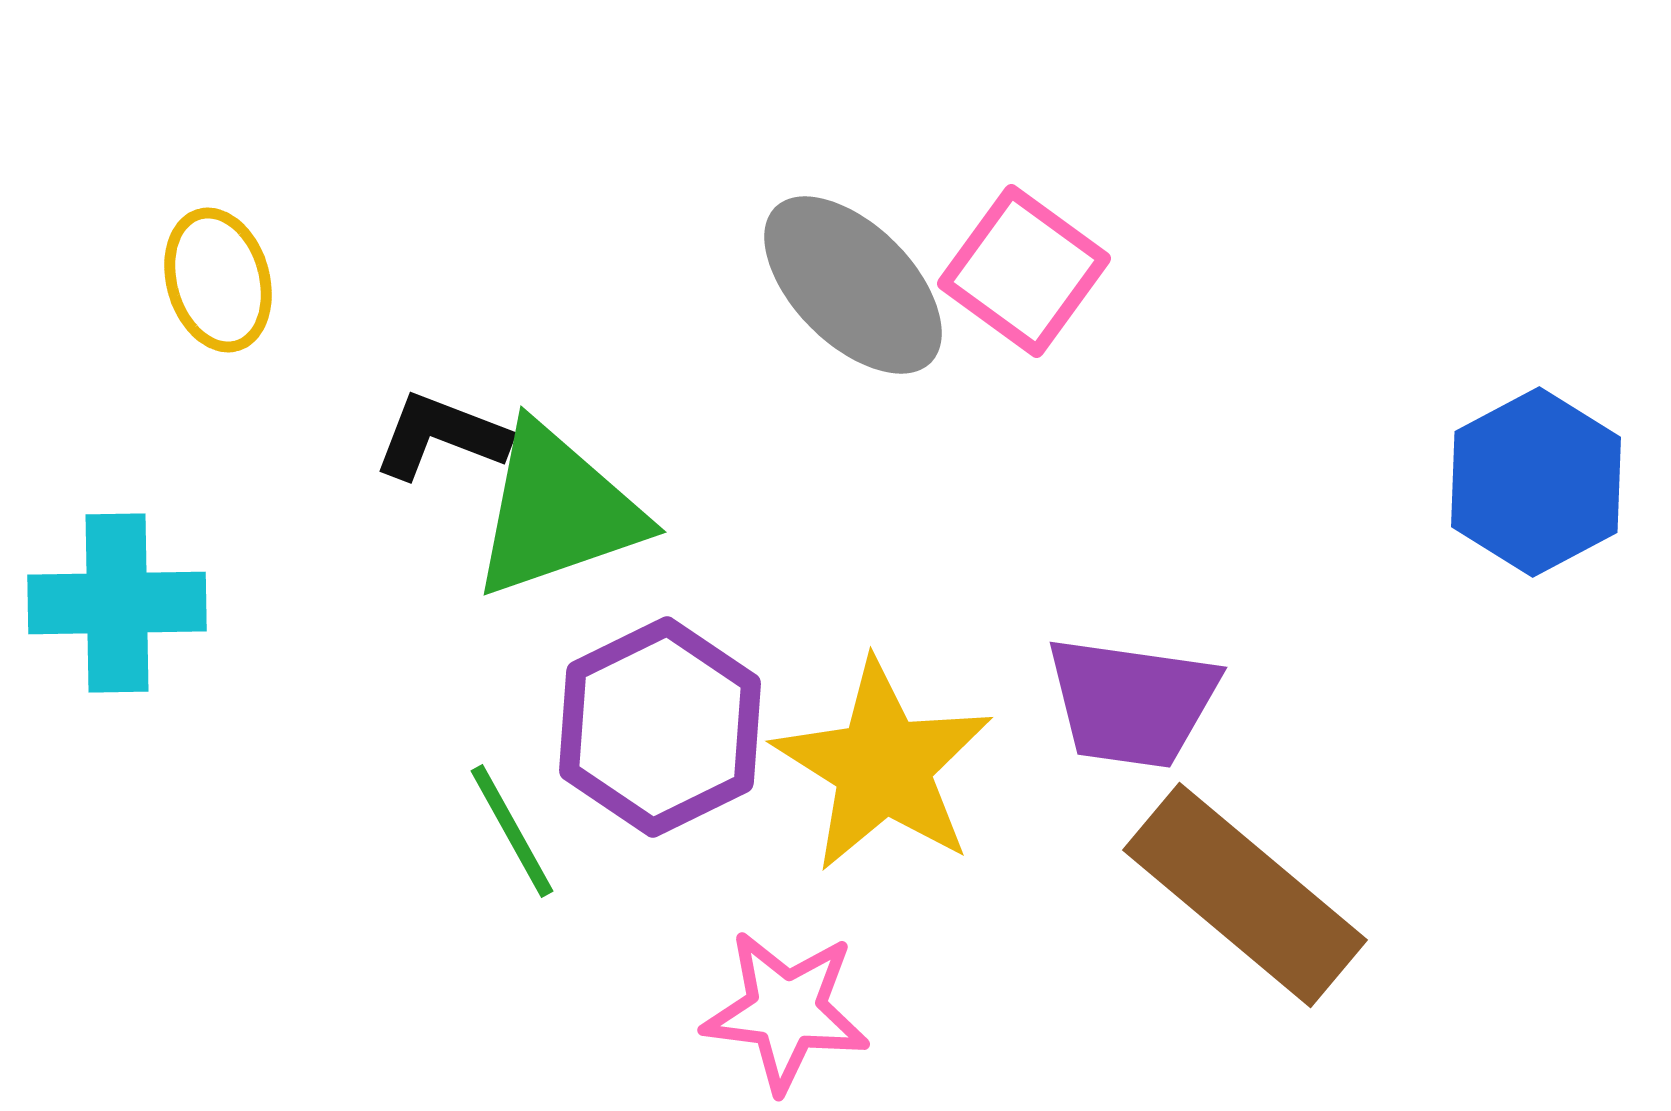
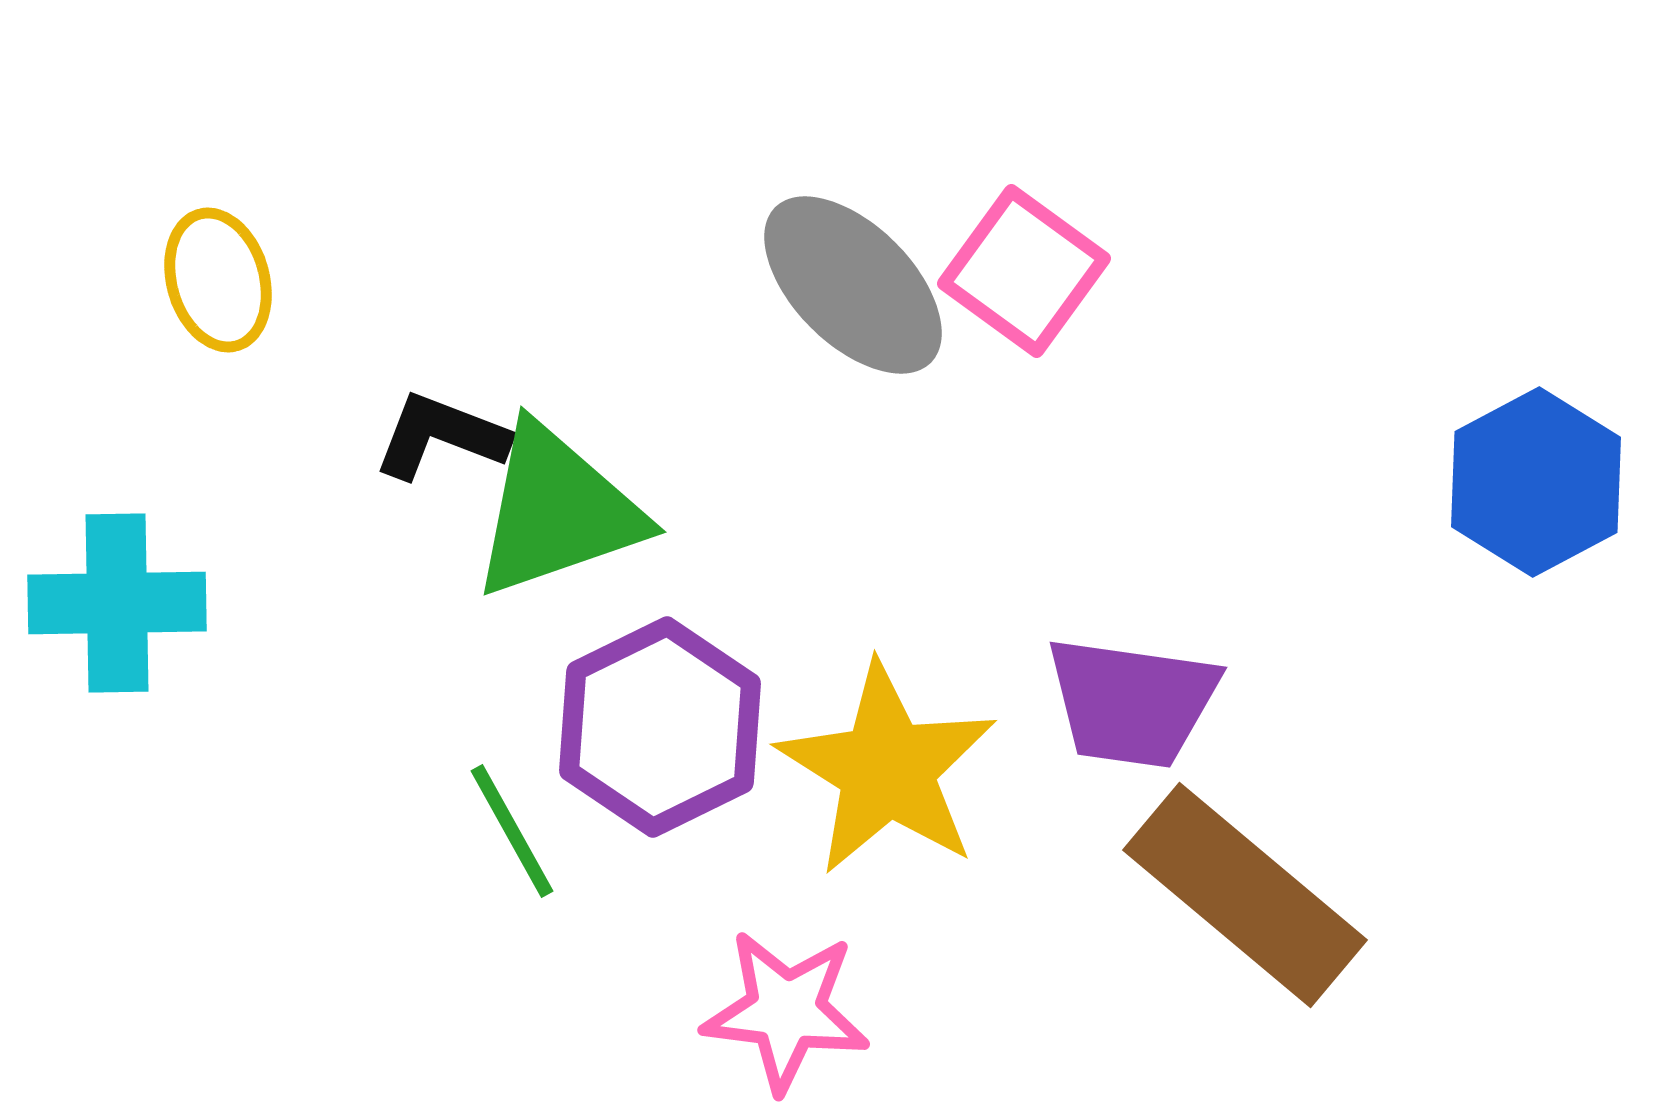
yellow star: moved 4 px right, 3 px down
